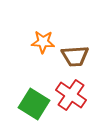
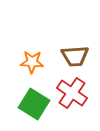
orange star: moved 11 px left, 20 px down
red cross: moved 1 px right, 2 px up
